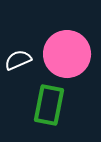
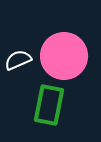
pink circle: moved 3 px left, 2 px down
